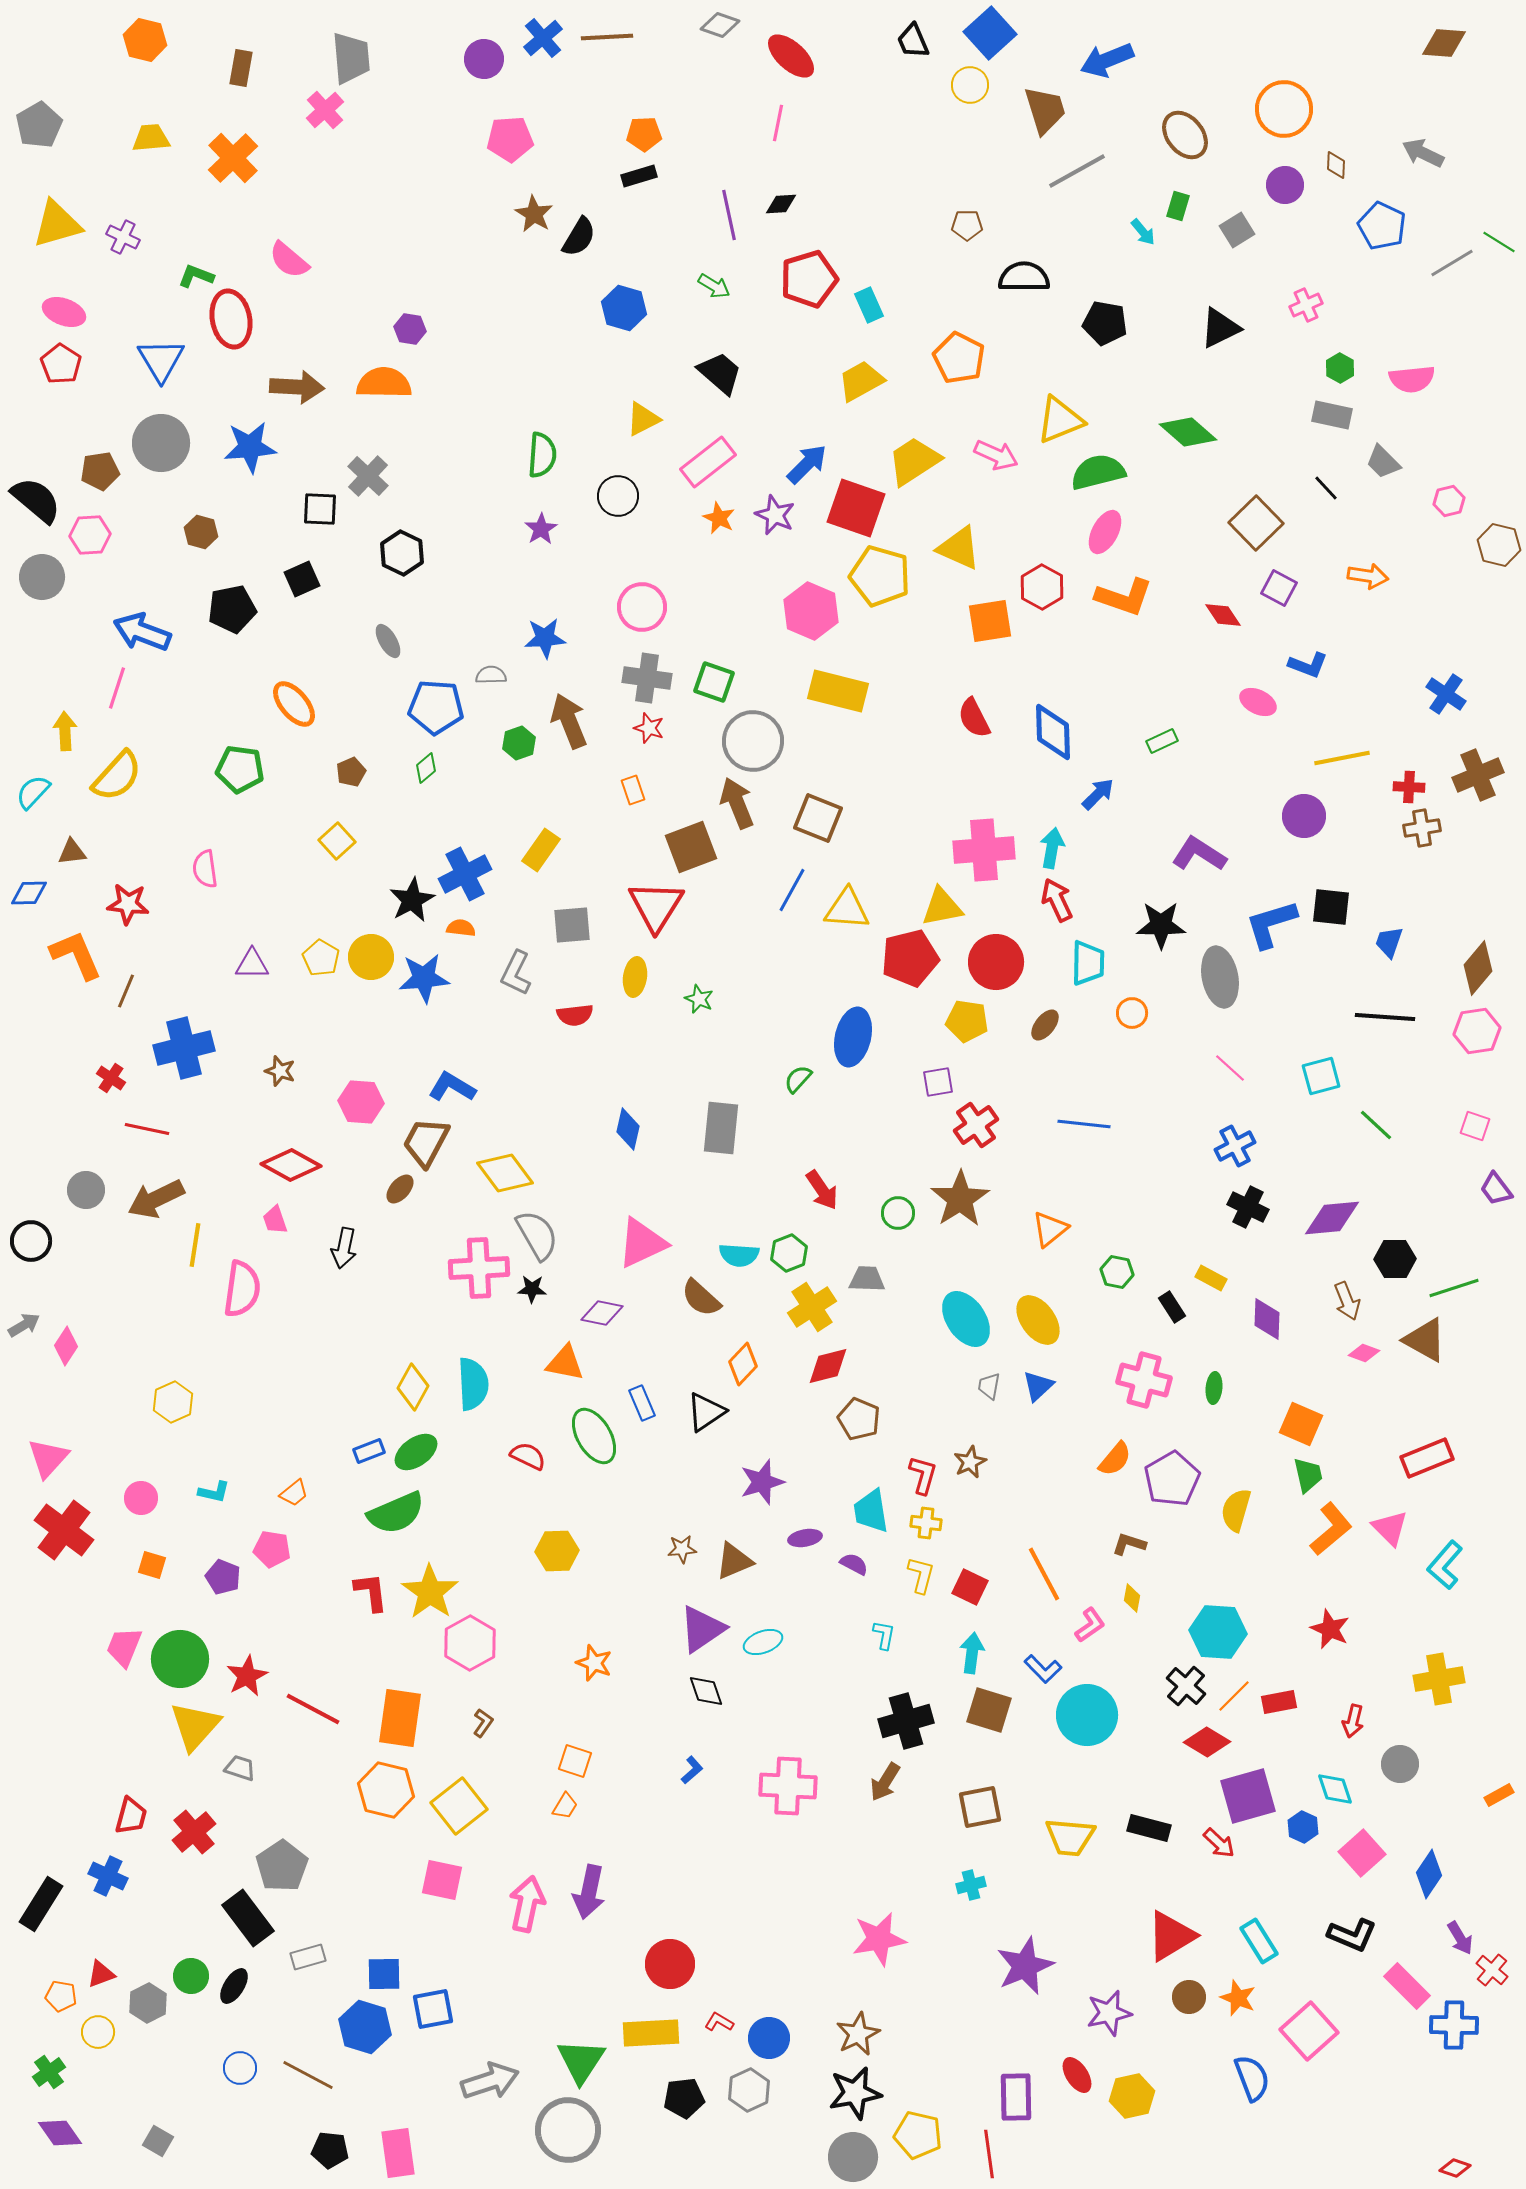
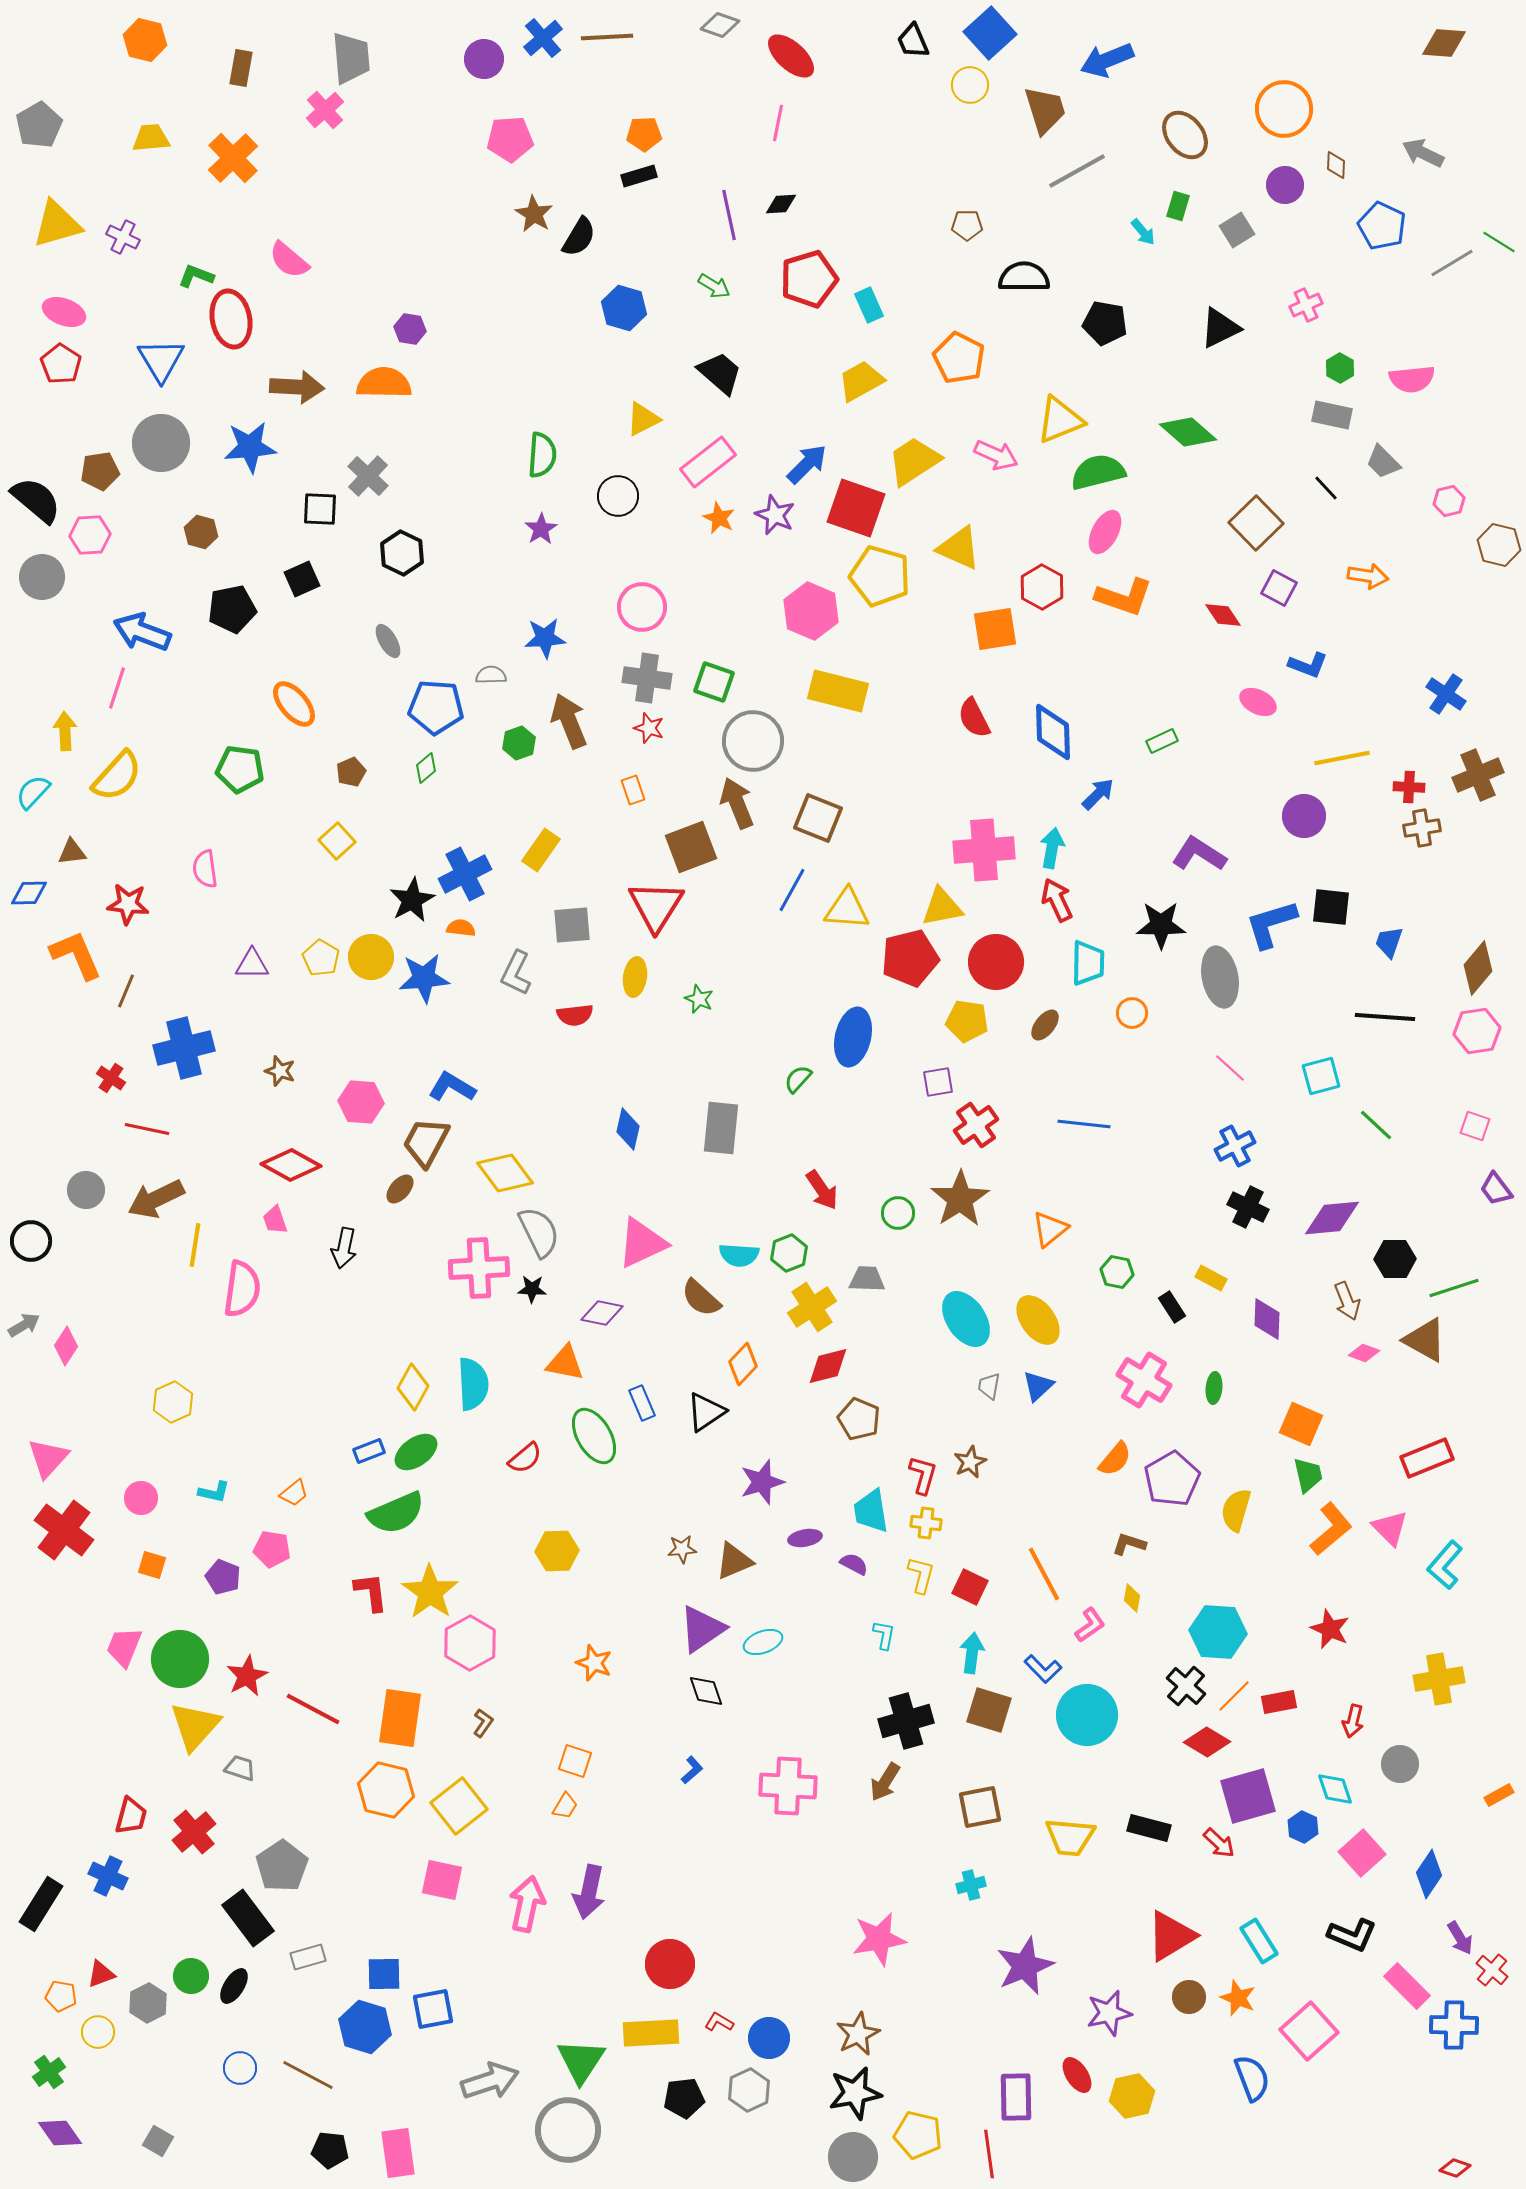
orange square at (990, 621): moved 5 px right, 8 px down
gray semicircle at (537, 1235): moved 2 px right, 3 px up; rotated 4 degrees clockwise
pink cross at (1144, 1380): rotated 16 degrees clockwise
red semicircle at (528, 1456): moved 3 px left, 2 px down; rotated 114 degrees clockwise
